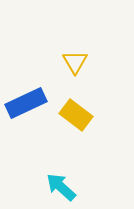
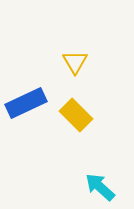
yellow rectangle: rotated 8 degrees clockwise
cyan arrow: moved 39 px right
